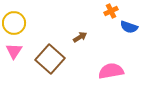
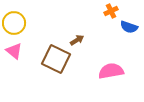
brown arrow: moved 3 px left, 3 px down
pink triangle: rotated 24 degrees counterclockwise
brown square: moved 6 px right; rotated 16 degrees counterclockwise
